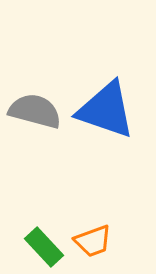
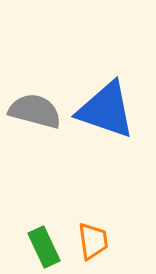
orange trapezoid: rotated 78 degrees counterclockwise
green rectangle: rotated 18 degrees clockwise
